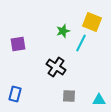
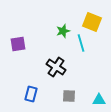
cyan line: rotated 42 degrees counterclockwise
blue rectangle: moved 16 px right
